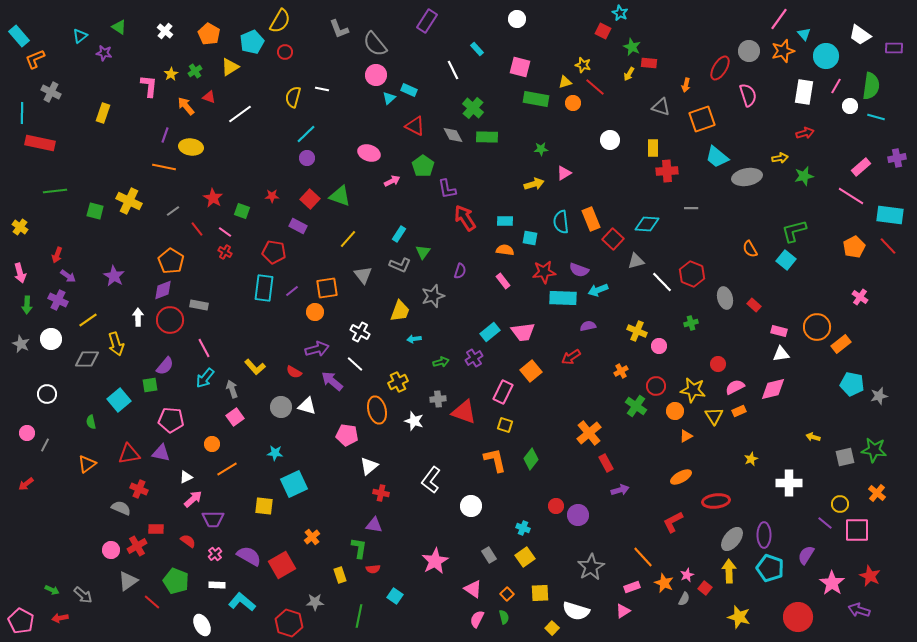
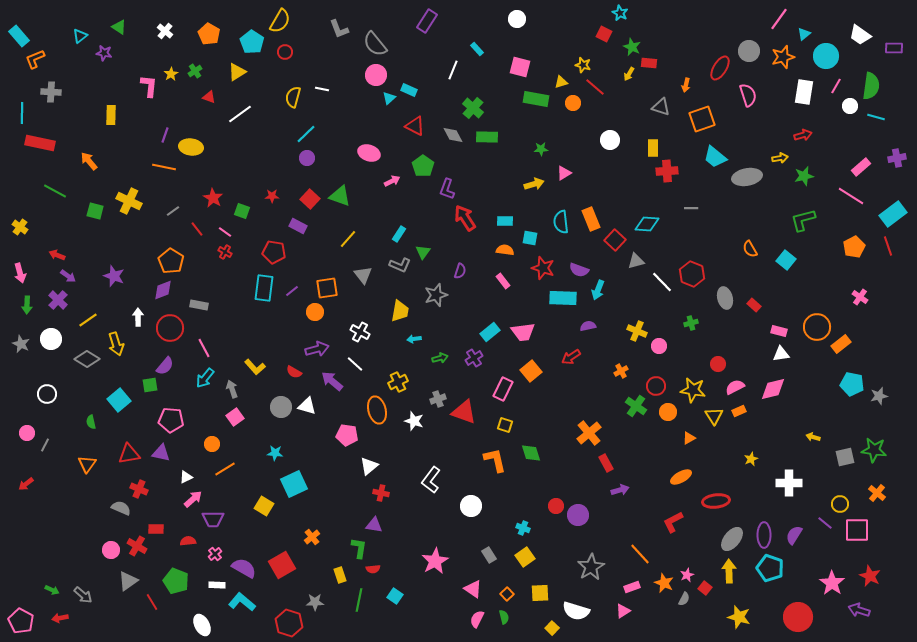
red square at (603, 31): moved 1 px right, 3 px down
cyan triangle at (804, 34): rotated 32 degrees clockwise
cyan pentagon at (252, 42): rotated 15 degrees counterclockwise
orange star at (783, 51): moved 6 px down
yellow triangle at (230, 67): moved 7 px right, 5 px down
white line at (453, 70): rotated 48 degrees clockwise
yellow triangle at (565, 82): moved 4 px left
gray cross at (51, 92): rotated 24 degrees counterclockwise
orange arrow at (186, 106): moved 97 px left, 55 px down
yellow rectangle at (103, 113): moved 8 px right, 2 px down; rotated 18 degrees counterclockwise
red arrow at (805, 133): moved 2 px left, 2 px down
cyan trapezoid at (717, 157): moved 2 px left
purple L-shape at (447, 189): rotated 30 degrees clockwise
green line at (55, 191): rotated 35 degrees clockwise
cyan rectangle at (890, 215): moved 3 px right, 1 px up; rotated 44 degrees counterclockwise
green L-shape at (794, 231): moved 9 px right, 11 px up
red square at (613, 239): moved 2 px right, 1 px down
red line at (888, 246): rotated 24 degrees clockwise
red arrow at (57, 255): rotated 91 degrees clockwise
red star at (544, 272): moved 1 px left, 4 px up; rotated 25 degrees clockwise
purple star at (114, 276): rotated 10 degrees counterclockwise
cyan arrow at (598, 290): rotated 48 degrees counterclockwise
gray star at (433, 296): moved 3 px right, 1 px up
purple cross at (58, 300): rotated 18 degrees clockwise
yellow trapezoid at (400, 311): rotated 10 degrees counterclockwise
red circle at (170, 320): moved 8 px down
gray diamond at (87, 359): rotated 30 degrees clockwise
green arrow at (441, 362): moved 1 px left, 4 px up
pink rectangle at (503, 392): moved 3 px up
gray cross at (438, 399): rotated 14 degrees counterclockwise
orange circle at (675, 411): moved 7 px left, 1 px down
orange triangle at (686, 436): moved 3 px right, 2 px down
green diamond at (531, 459): moved 6 px up; rotated 55 degrees counterclockwise
orange triangle at (87, 464): rotated 18 degrees counterclockwise
orange line at (227, 469): moved 2 px left
yellow square at (264, 506): rotated 24 degrees clockwise
red semicircle at (188, 541): rotated 42 degrees counterclockwise
red cross at (137, 546): rotated 30 degrees counterclockwise
purple semicircle at (806, 555): moved 12 px left, 20 px up
purple semicircle at (249, 556): moved 5 px left, 12 px down
orange line at (643, 557): moved 3 px left, 3 px up
red line at (152, 602): rotated 18 degrees clockwise
green line at (359, 616): moved 16 px up
